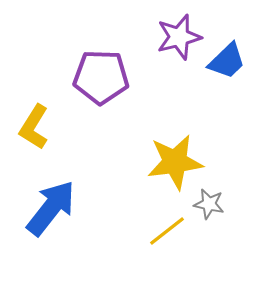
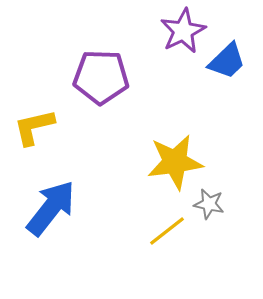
purple star: moved 4 px right, 6 px up; rotated 12 degrees counterclockwise
yellow L-shape: rotated 45 degrees clockwise
